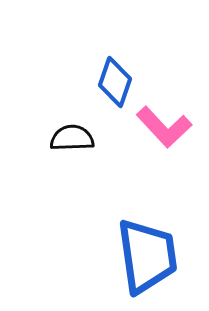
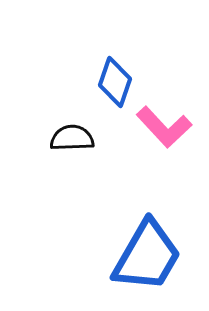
blue trapezoid: rotated 38 degrees clockwise
